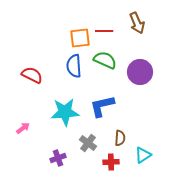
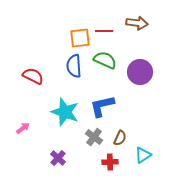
brown arrow: rotated 60 degrees counterclockwise
red semicircle: moved 1 px right, 1 px down
cyan star: rotated 24 degrees clockwise
brown semicircle: rotated 21 degrees clockwise
gray cross: moved 6 px right, 6 px up
purple cross: rotated 28 degrees counterclockwise
red cross: moved 1 px left
